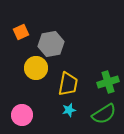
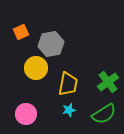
green cross: rotated 20 degrees counterclockwise
pink circle: moved 4 px right, 1 px up
